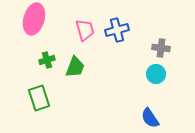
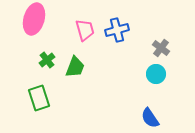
gray cross: rotated 30 degrees clockwise
green cross: rotated 21 degrees counterclockwise
